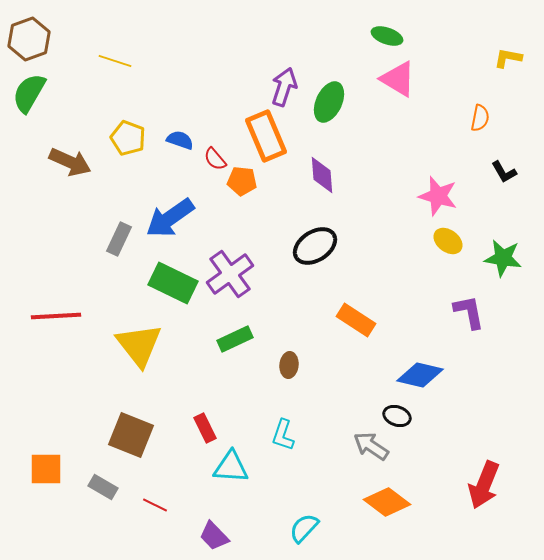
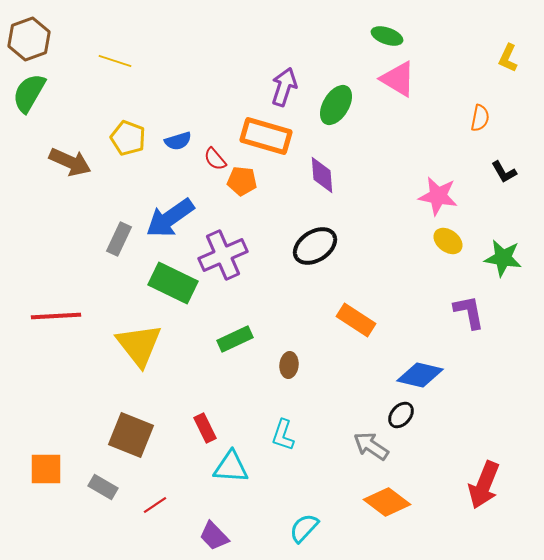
yellow L-shape at (508, 58): rotated 76 degrees counterclockwise
green ellipse at (329, 102): moved 7 px right, 3 px down; rotated 6 degrees clockwise
orange rectangle at (266, 136): rotated 51 degrees counterclockwise
blue semicircle at (180, 140): moved 2 px left, 1 px down; rotated 144 degrees clockwise
pink star at (438, 196): rotated 6 degrees counterclockwise
purple cross at (230, 274): moved 7 px left, 19 px up; rotated 12 degrees clockwise
black ellipse at (397, 416): moved 4 px right, 1 px up; rotated 68 degrees counterclockwise
red line at (155, 505): rotated 60 degrees counterclockwise
